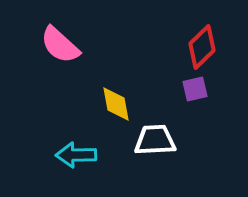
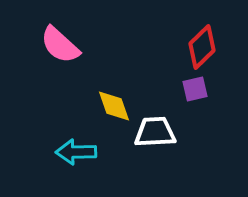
yellow diamond: moved 2 px left, 2 px down; rotated 9 degrees counterclockwise
white trapezoid: moved 8 px up
cyan arrow: moved 3 px up
